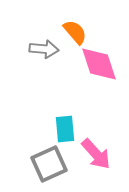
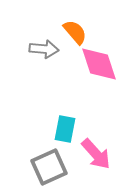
cyan rectangle: rotated 16 degrees clockwise
gray square: moved 3 px down
